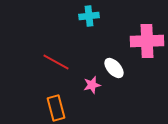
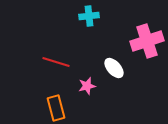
pink cross: rotated 16 degrees counterclockwise
red line: rotated 12 degrees counterclockwise
pink star: moved 5 px left, 1 px down
